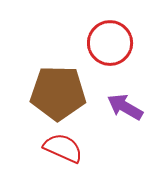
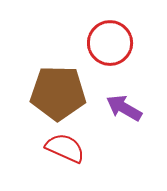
purple arrow: moved 1 px left, 1 px down
red semicircle: moved 2 px right
